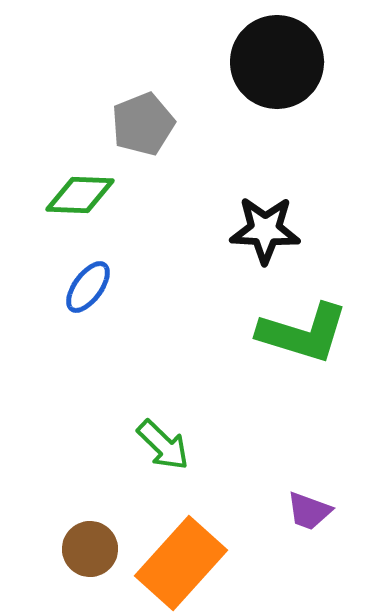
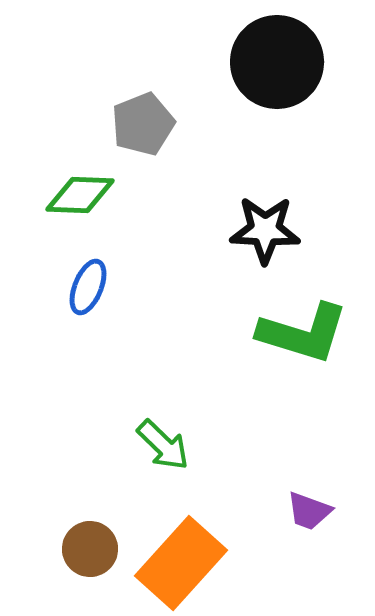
blue ellipse: rotated 14 degrees counterclockwise
